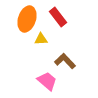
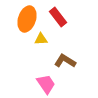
brown L-shape: rotated 15 degrees counterclockwise
pink trapezoid: moved 1 px left, 3 px down; rotated 15 degrees clockwise
